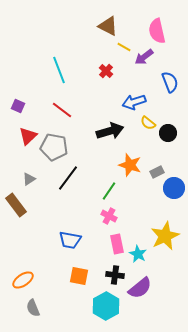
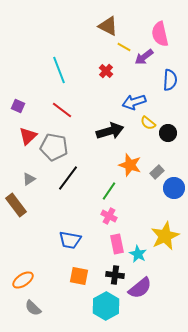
pink semicircle: moved 3 px right, 3 px down
blue semicircle: moved 2 px up; rotated 25 degrees clockwise
gray rectangle: rotated 16 degrees counterclockwise
gray semicircle: rotated 24 degrees counterclockwise
